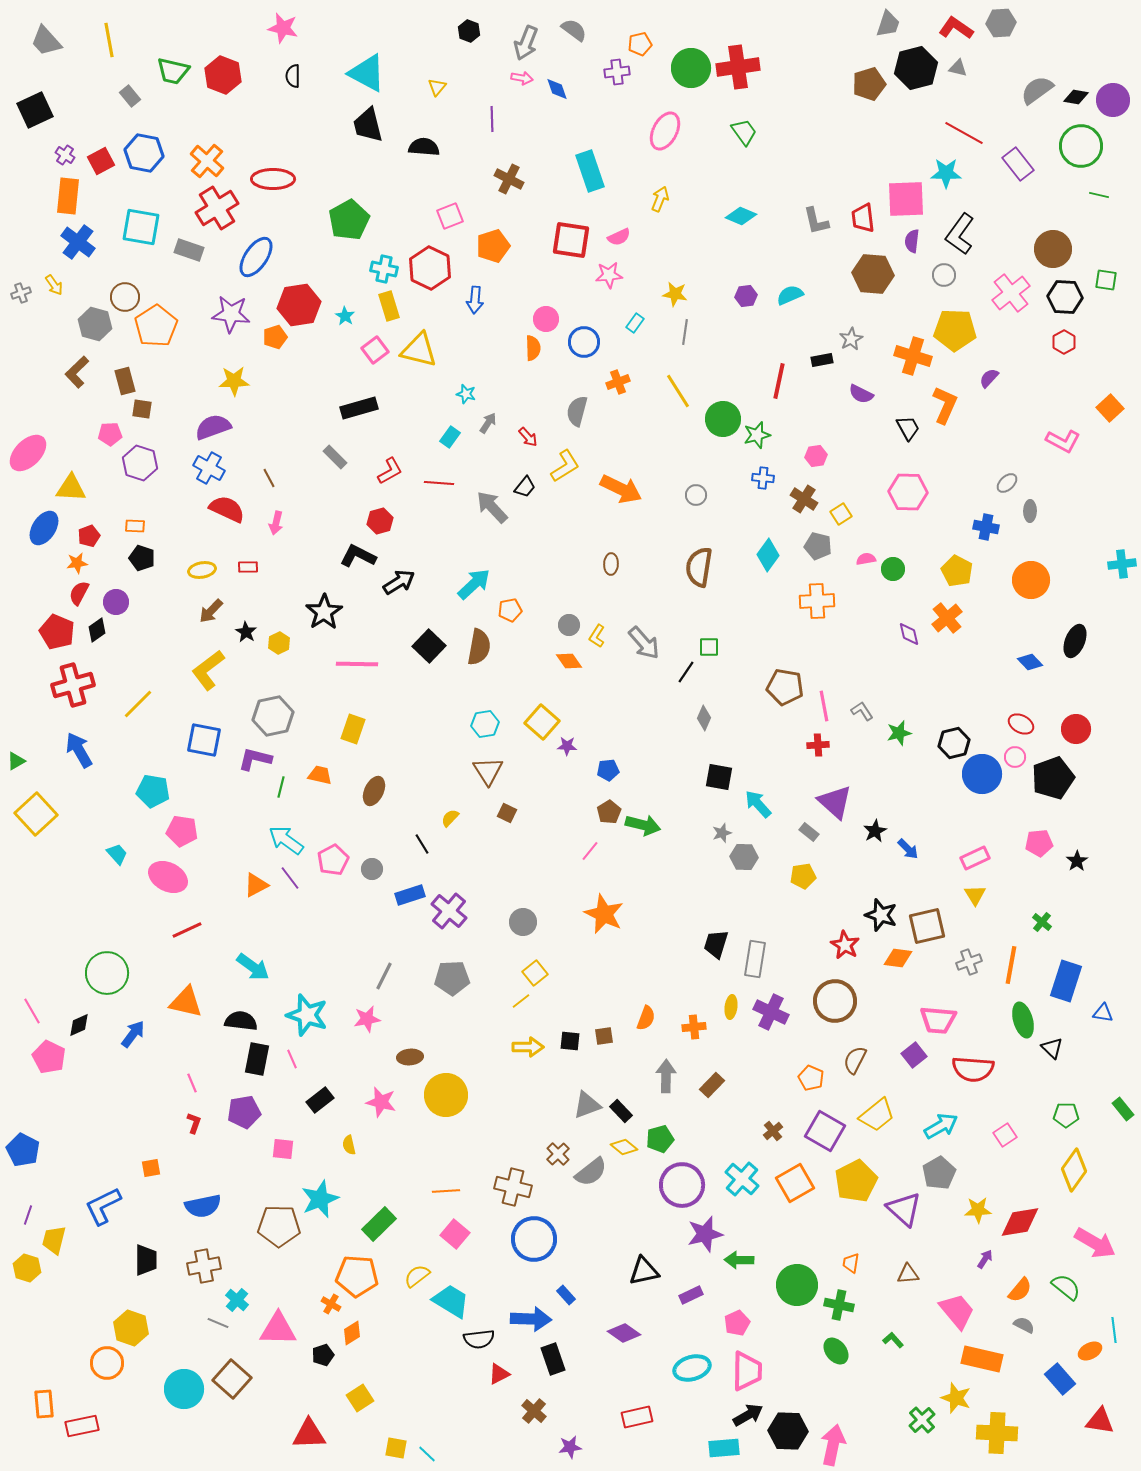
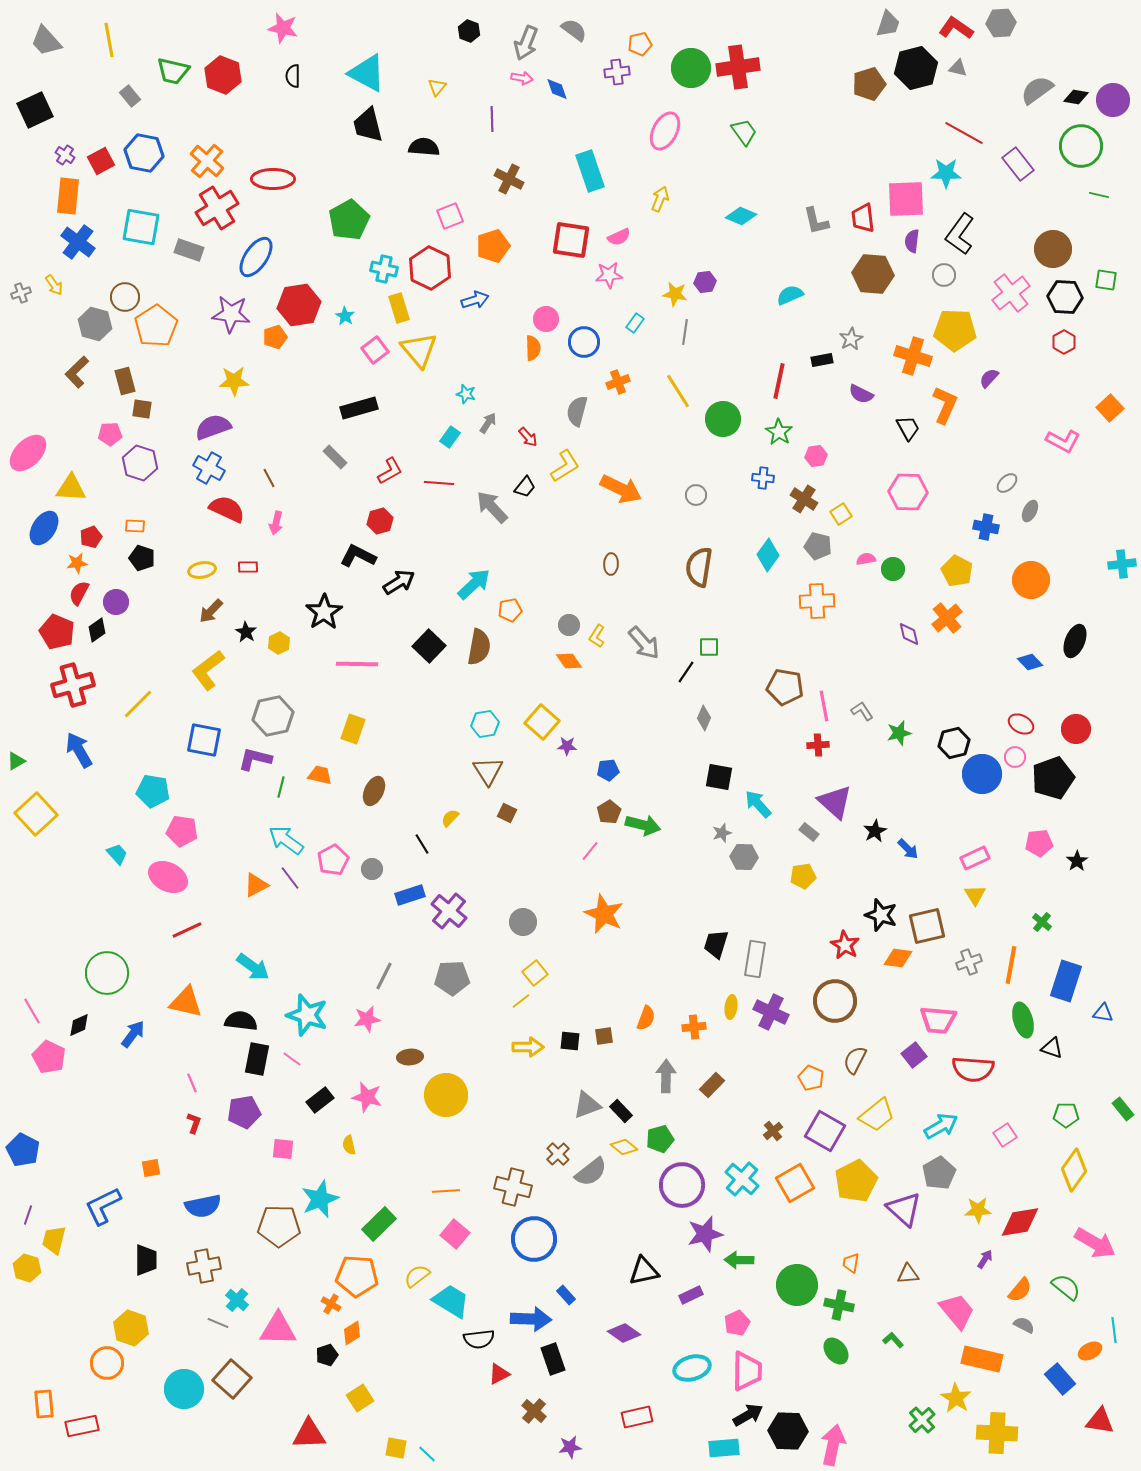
purple hexagon at (746, 296): moved 41 px left, 14 px up
blue arrow at (475, 300): rotated 112 degrees counterclockwise
yellow rectangle at (389, 306): moved 10 px right, 2 px down
yellow triangle at (419, 350): rotated 36 degrees clockwise
green star at (757, 435): moved 22 px right, 3 px up; rotated 24 degrees counterclockwise
gray ellipse at (1030, 511): rotated 25 degrees clockwise
red pentagon at (89, 536): moved 2 px right, 1 px down
black triangle at (1052, 1048): rotated 25 degrees counterclockwise
pink line at (292, 1059): rotated 30 degrees counterclockwise
pink star at (381, 1102): moved 14 px left, 5 px up
black pentagon at (323, 1355): moved 4 px right
yellow star at (956, 1398): rotated 12 degrees clockwise
